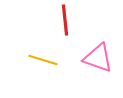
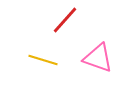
red line: rotated 48 degrees clockwise
